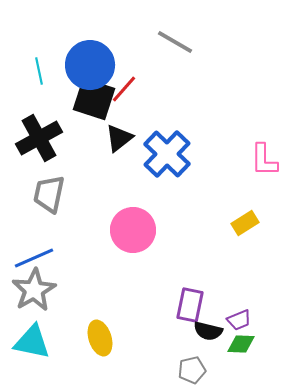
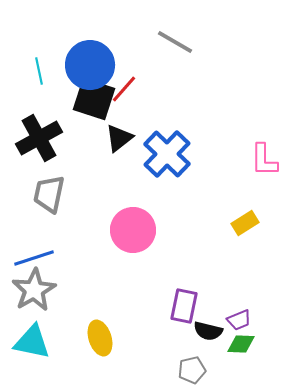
blue line: rotated 6 degrees clockwise
purple rectangle: moved 6 px left, 1 px down
